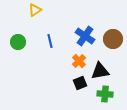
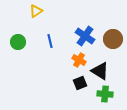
yellow triangle: moved 1 px right, 1 px down
orange cross: moved 1 px up; rotated 16 degrees counterclockwise
black triangle: rotated 42 degrees clockwise
